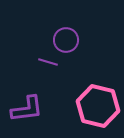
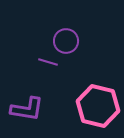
purple circle: moved 1 px down
purple L-shape: rotated 16 degrees clockwise
